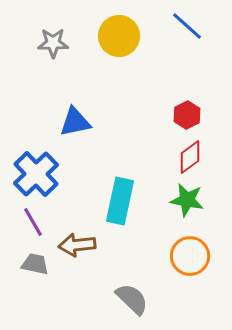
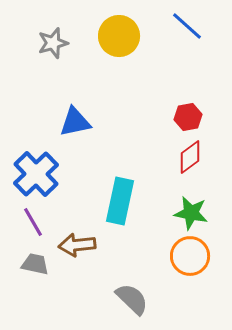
gray star: rotated 16 degrees counterclockwise
red hexagon: moved 1 px right, 2 px down; rotated 16 degrees clockwise
green star: moved 4 px right, 13 px down
